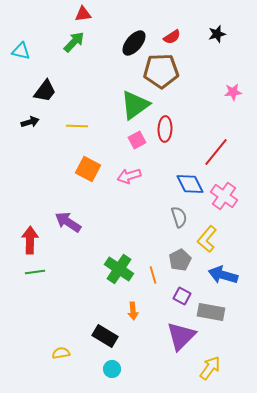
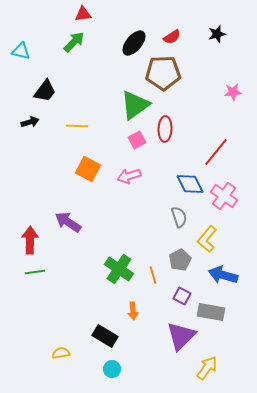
brown pentagon: moved 2 px right, 2 px down
yellow arrow: moved 3 px left
